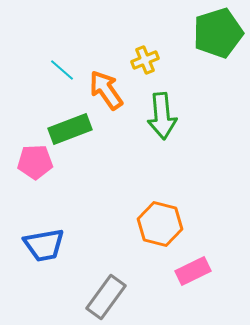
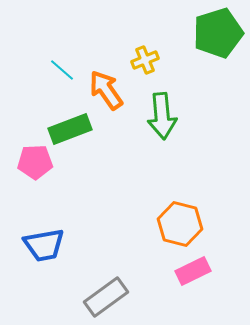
orange hexagon: moved 20 px right
gray rectangle: rotated 18 degrees clockwise
